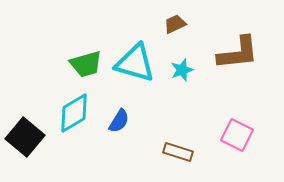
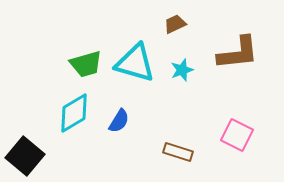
black square: moved 19 px down
